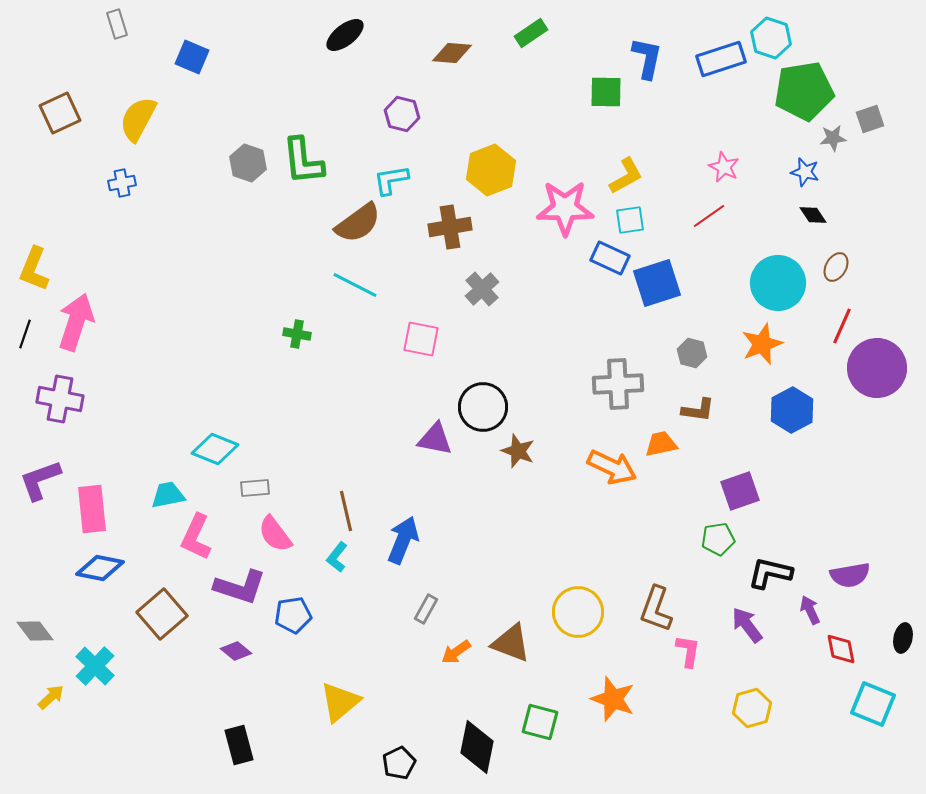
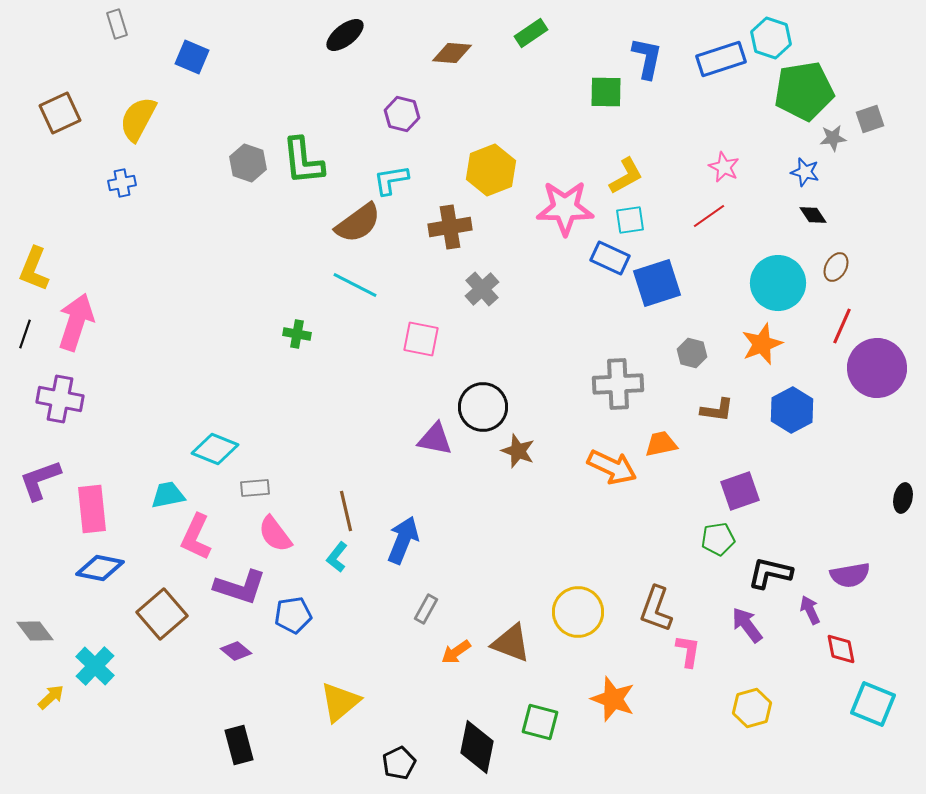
brown L-shape at (698, 410): moved 19 px right
black ellipse at (903, 638): moved 140 px up
